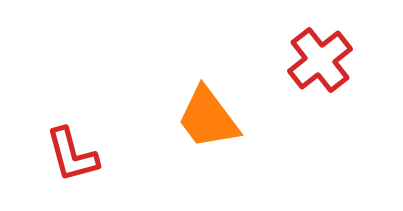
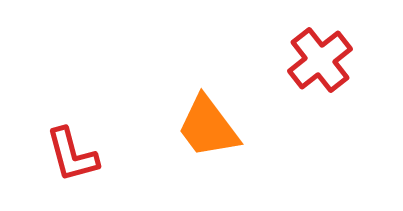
orange trapezoid: moved 9 px down
